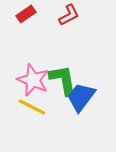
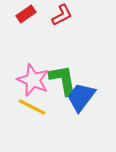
red L-shape: moved 7 px left
